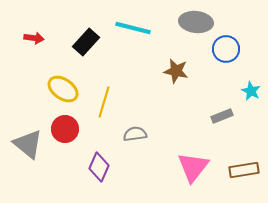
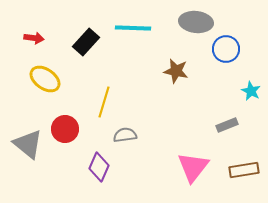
cyan line: rotated 12 degrees counterclockwise
yellow ellipse: moved 18 px left, 10 px up
gray rectangle: moved 5 px right, 9 px down
gray semicircle: moved 10 px left, 1 px down
